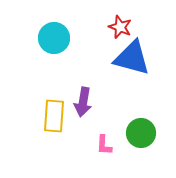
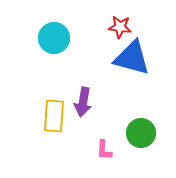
red star: rotated 15 degrees counterclockwise
pink L-shape: moved 5 px down
